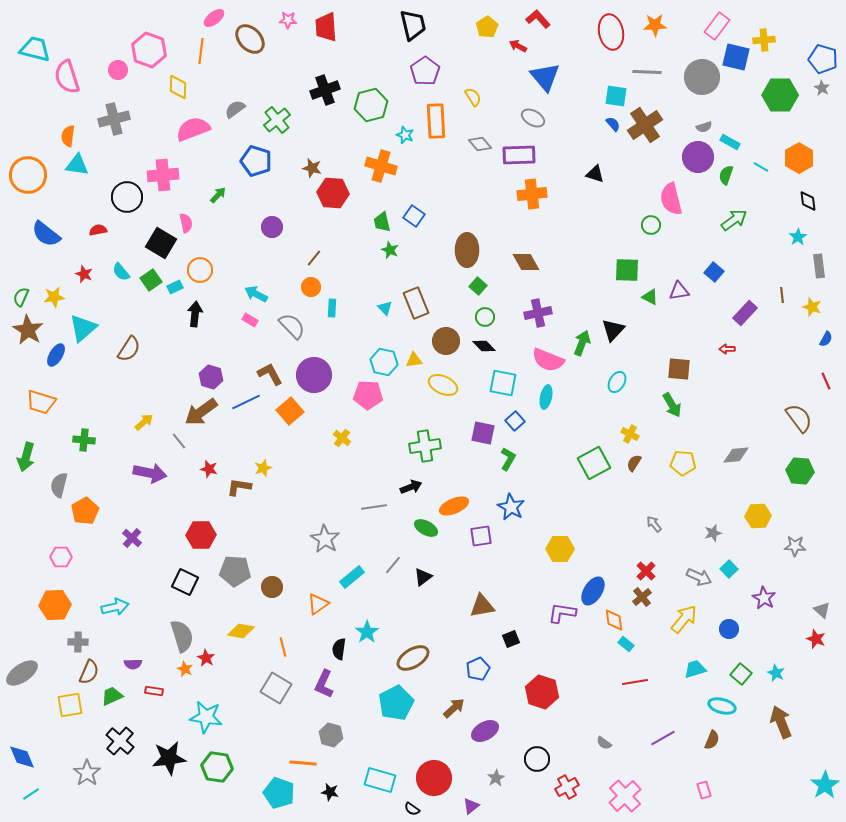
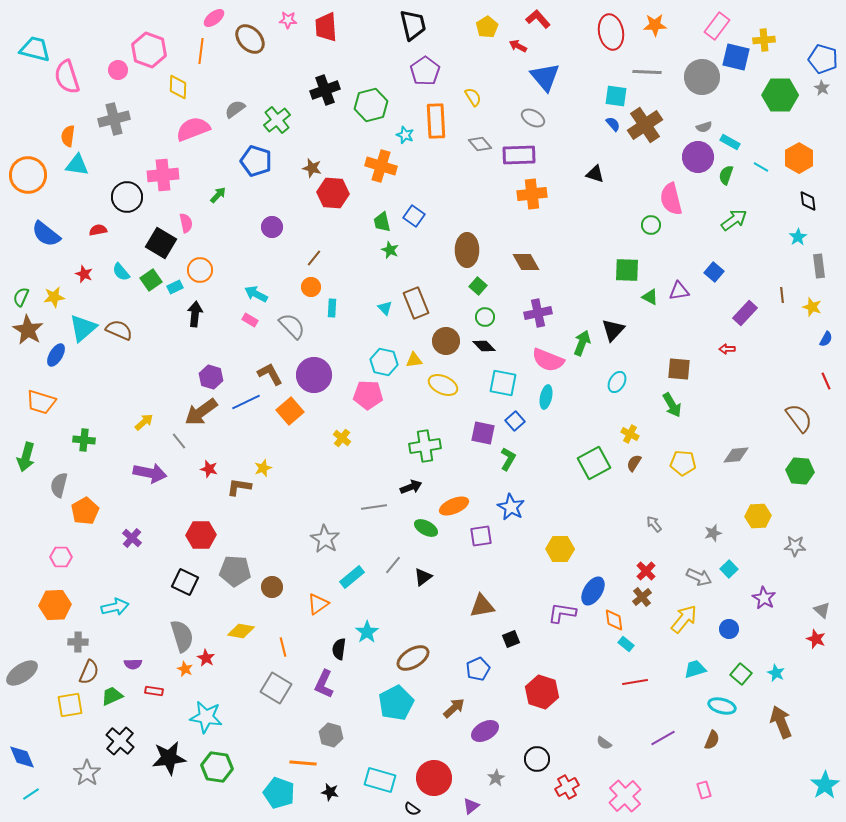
brown semicircle at (129, 349): moved 10 px left, 19 px up; rotated 100 degrees counterclockwise
